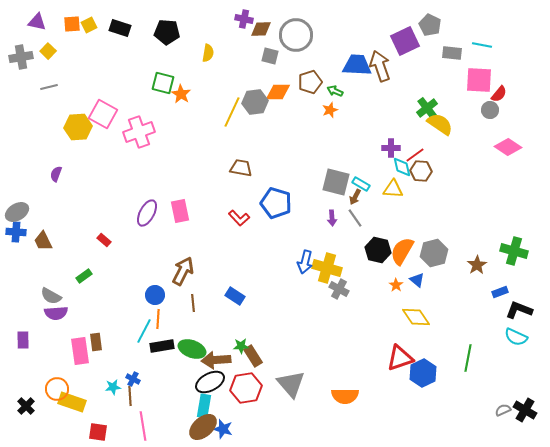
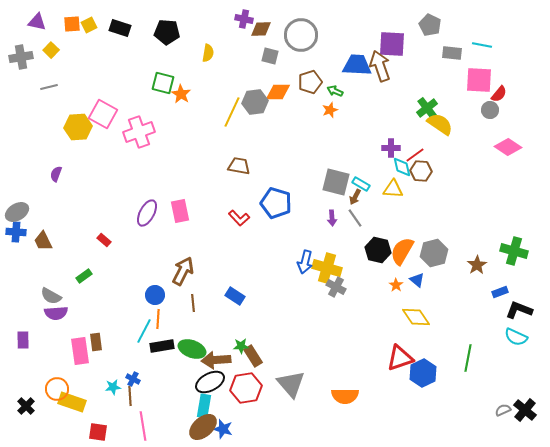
gray circle at (296, 35): moved 5 px right
purple square at (405, 41): moved 13 px left, 3 px down; rotated 28 degrees clockwise
yellow square at (48, 51): moved 3 px right, 1 px up
brown trapezoid at (241, 168): moved 2 px left, 2 px up
gray cross at (339, 289): moved 3 px left, 2 px up
black cross at (525, 410): rotated 10 degrees clockwise
